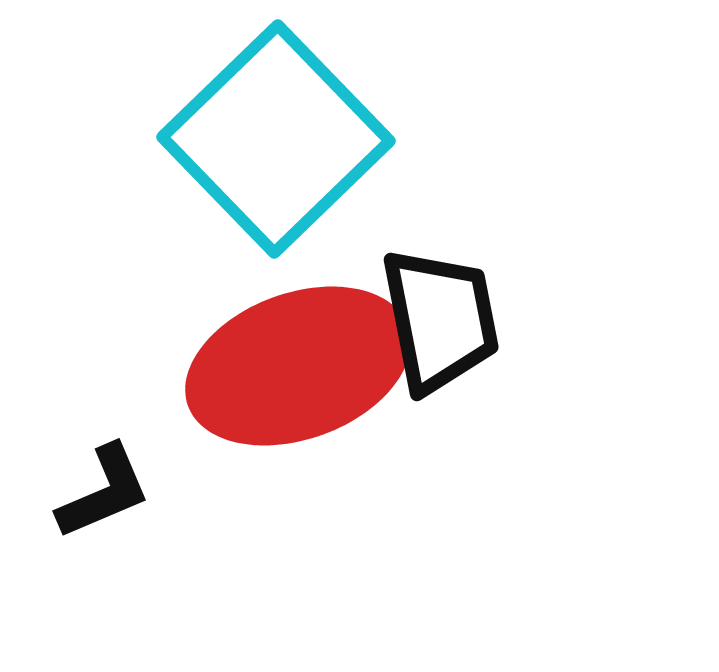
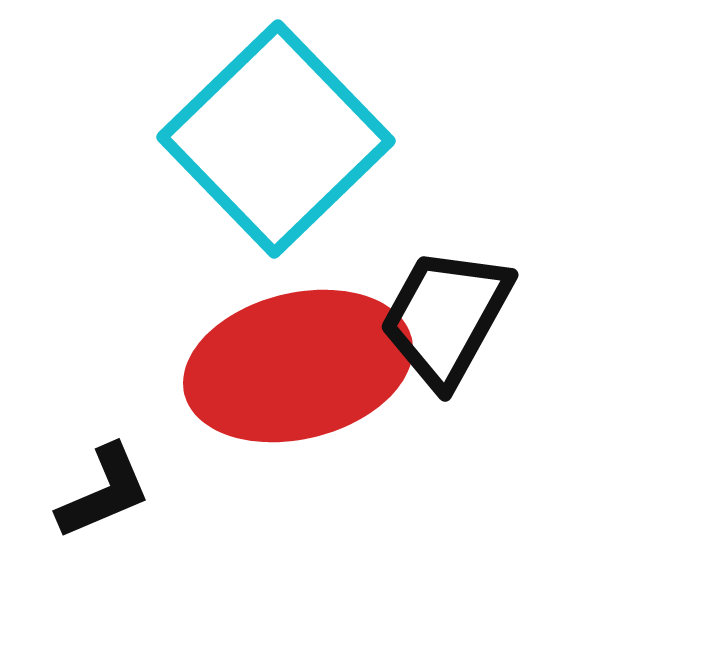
black trapezoid: moved 6 px right, 3 px up; rotated 140 degrees counterclockwise
red ellipse: rotated 6 degrees clockwise
